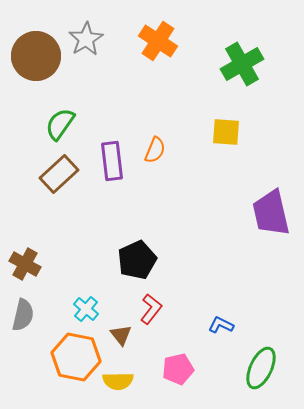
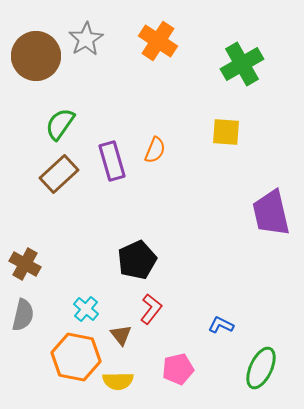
purple rectangle: rotated 9 degrees counterclockwise
